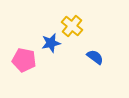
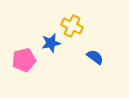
yellow cross: rotated 15 degrees counterclockwise
pink pentagon: rotated 25 degrees counterclockwise
